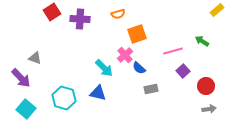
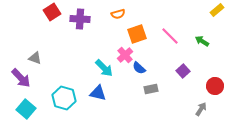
pink line: moved 3 px left, 15 px up; rotated 60 degrees clockwise
red circle: moved 9 px right
gray arrow: moved 8 px left; rotated 48 degrees counterclockwise
